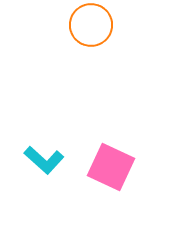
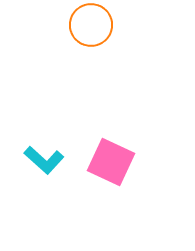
pink square: moved 5 px up
